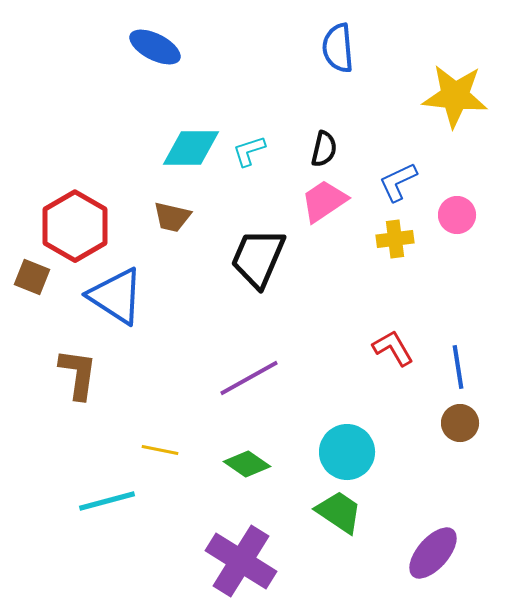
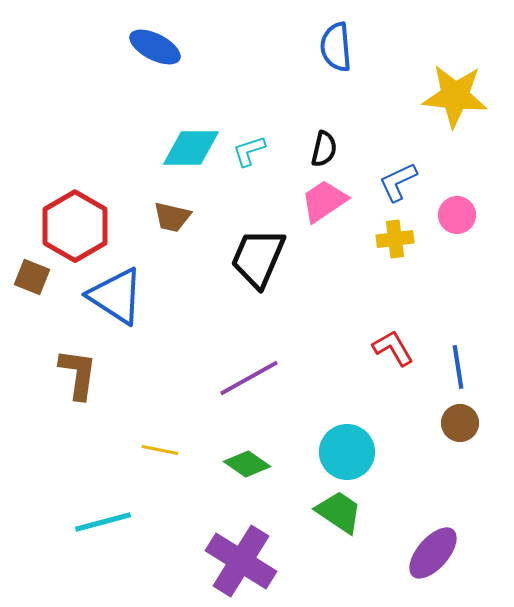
blue semicircle: moved 2 px left, 1 px up
cyan line: moved 4 px left, 21 px down
